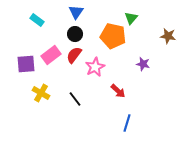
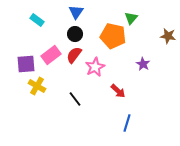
purple star: rotated 16 degrees clockwise
yellow cross: moved 4 px left, 7 px up
